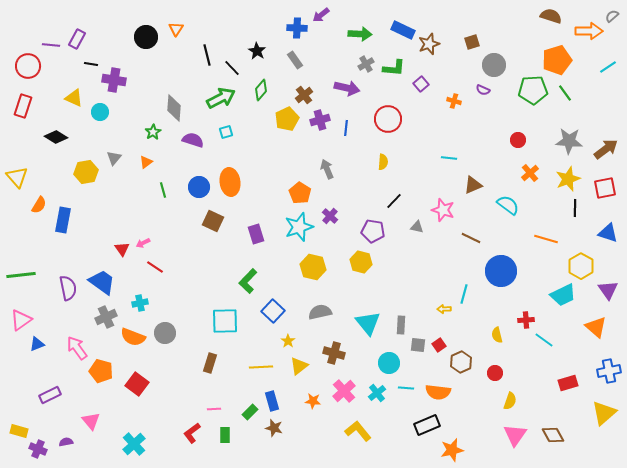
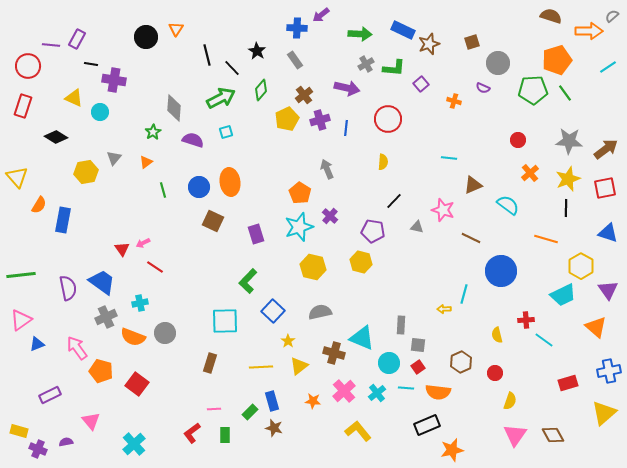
gray circle at (494, 65): moved 4 px right, 2 px up
purple semicircle at (483, 90): moved 2 px up
black line at (575, 208): moved 9 px left
cyan triangle at (368, 323): moved 6 px left, 15 px down; rotated 28 degrees counterclockwise
red square at (439, 345): moved 21 px left, 22 px down
